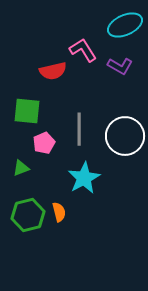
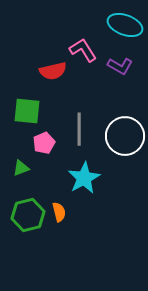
cyan ellipse: rotated 44 degrees clockwise
